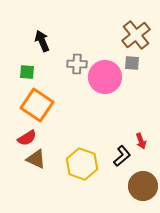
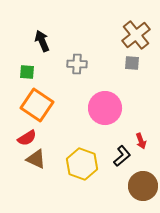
pink circle: moved 31 px down
